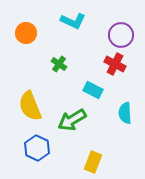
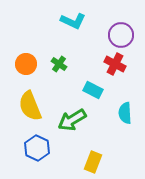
orange circle: moved 31 px down
